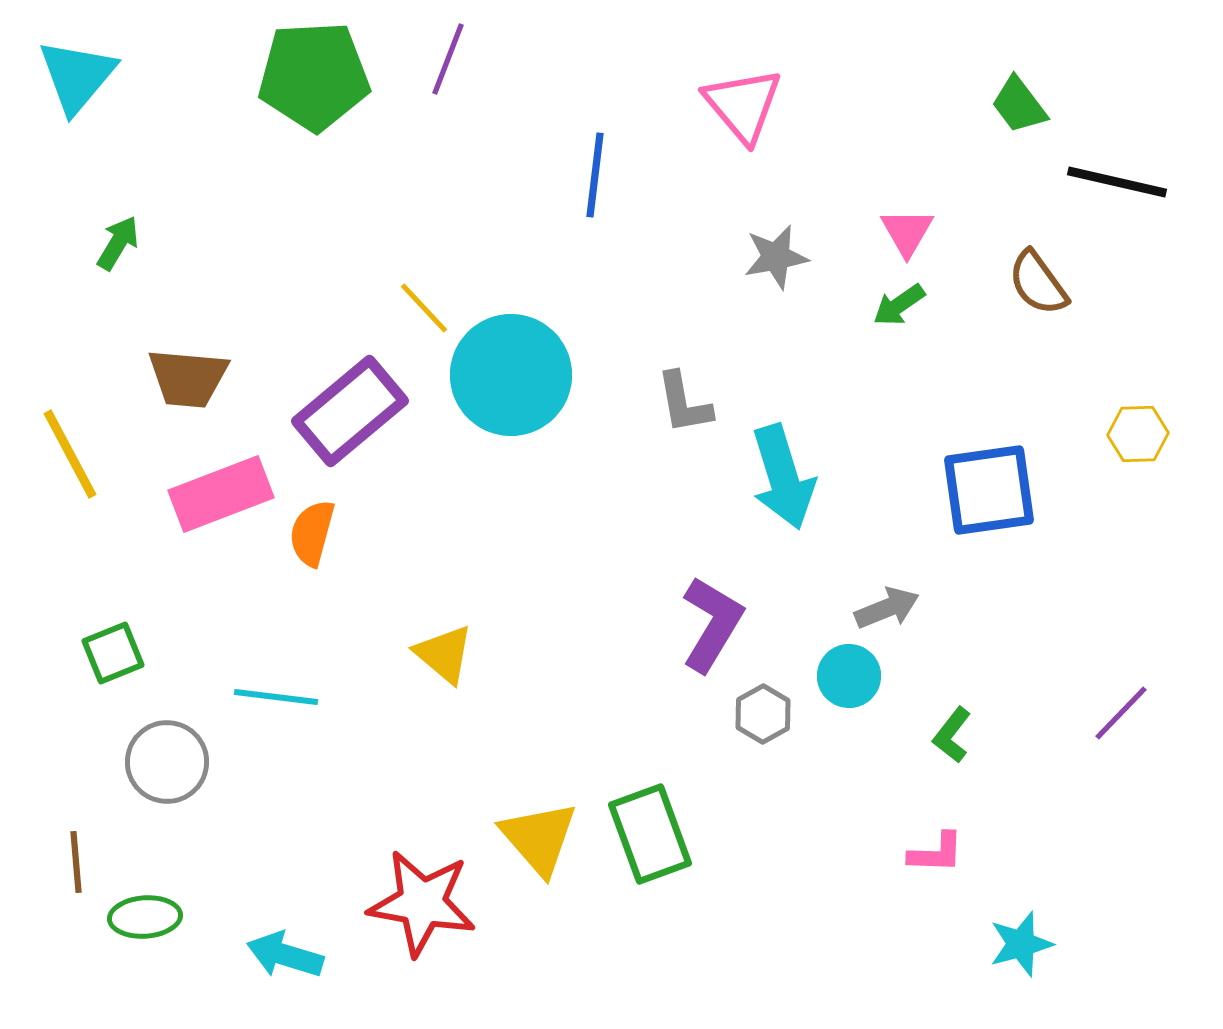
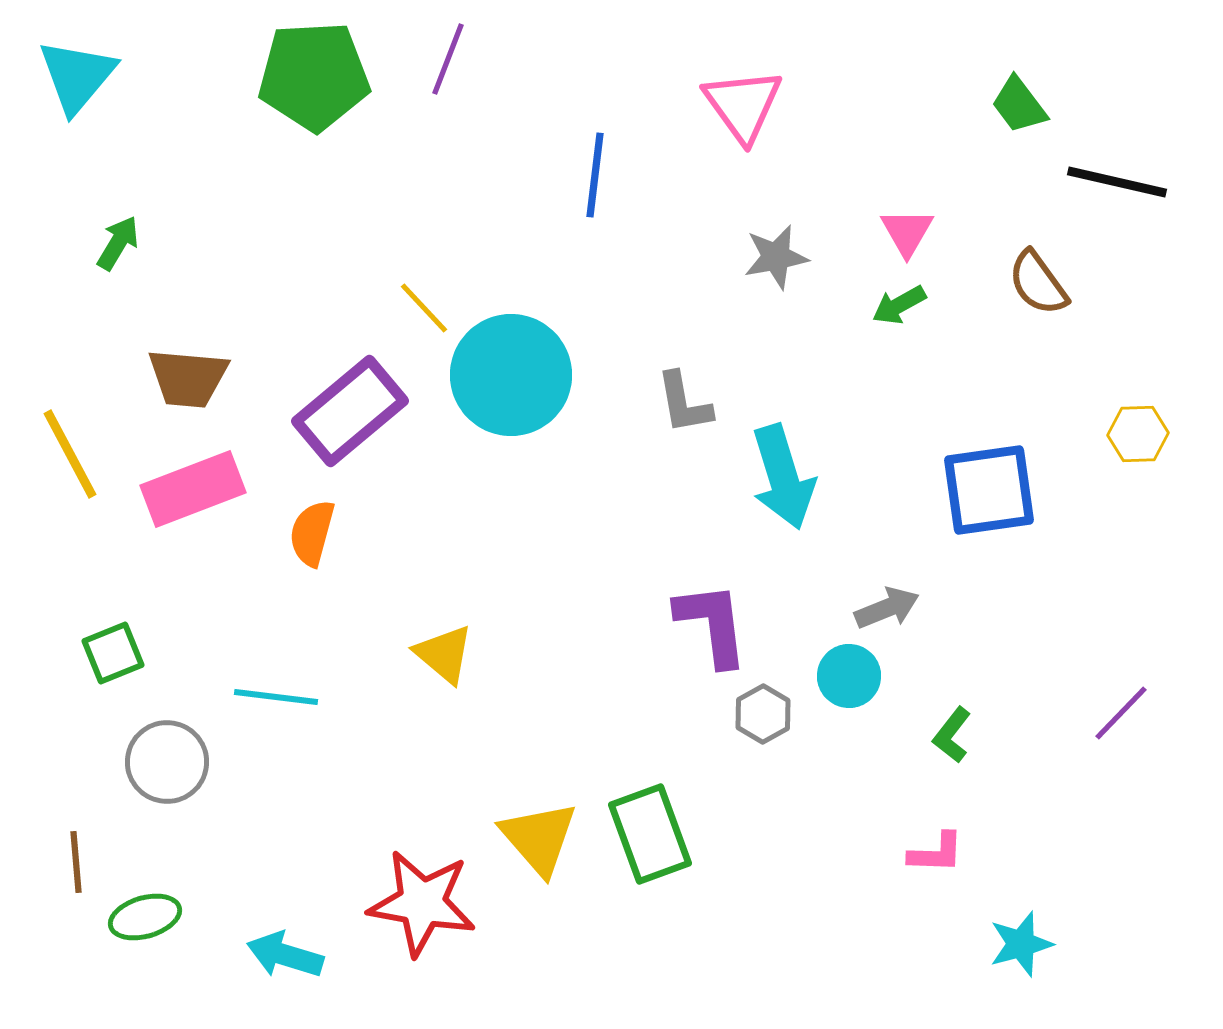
pink triangle at (743, 105): rotated 4 degrees clockwise
green arrow at (899, 305): rotated 6 degrees clockwise
pink rectangle at (221, 494): moved 28 px left, 5 px up
purple L-shape at (712, 624): rotated 38 degrees counterclockwise
green ellipse at (145, 917): rotated 12 degrees counterclockwise
